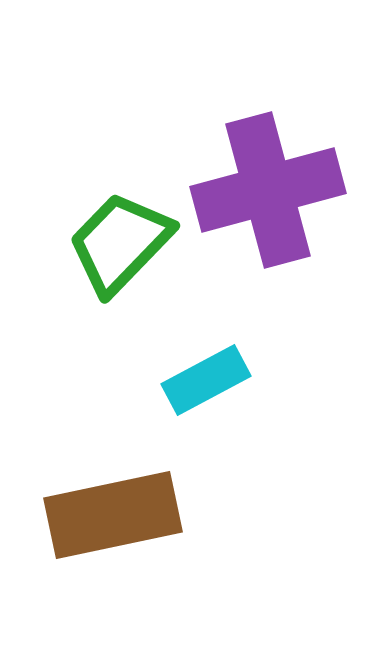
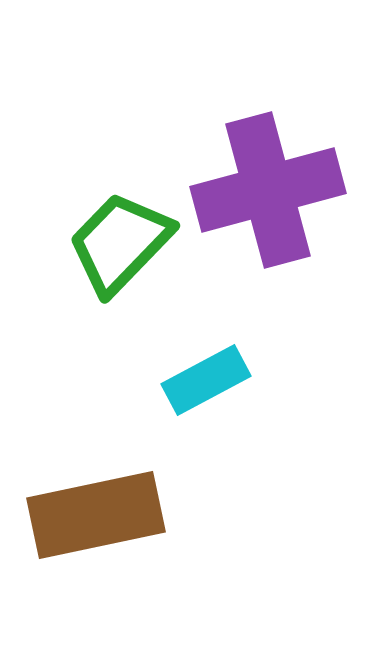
brown rectangle: moved 17 px left
